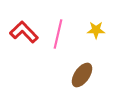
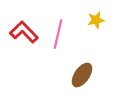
yellow star: moved 10 px up; rotated 12 degrees counterclockwise
